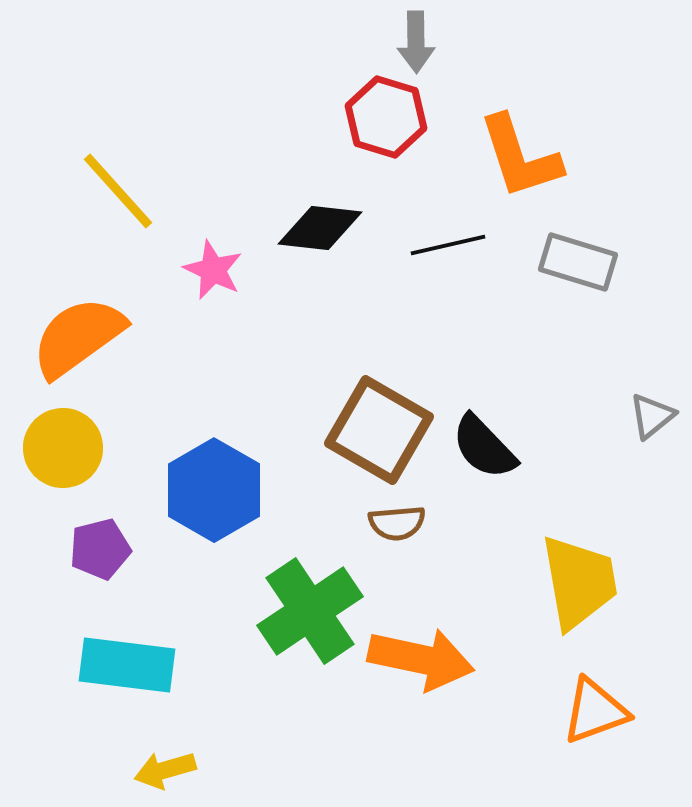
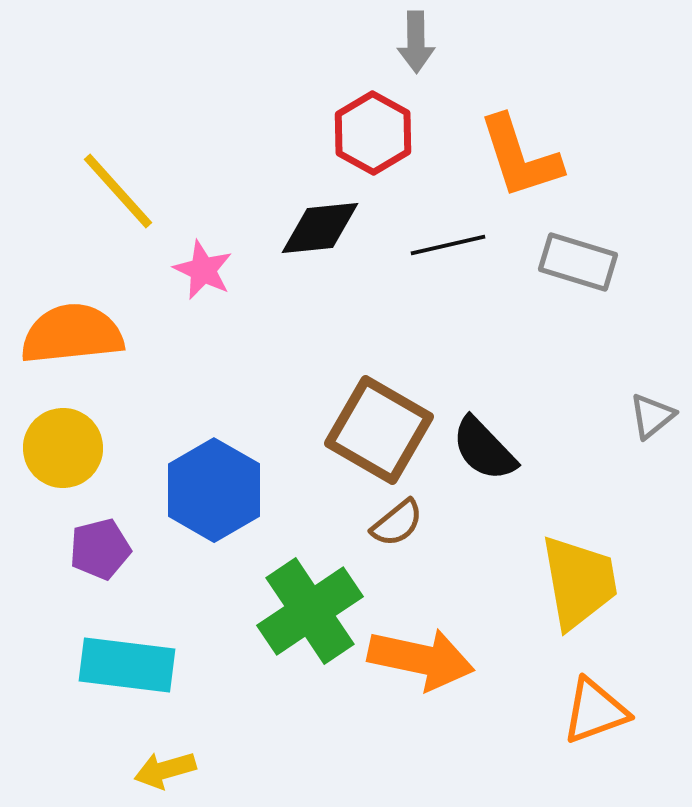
red hexagon: moved 13 px left, 16 px down; rotated 12 degrees clockwise
black diamond: rotated 12 degrees counterclockwise
pink star: moved 10 px left
orange semicircle: moved 6 px left, 3 px up; rotated 30 degrees clockwise
black semicircle: moved 2 px down
brown semicircle: rotated 34 degrees counterclockwise
